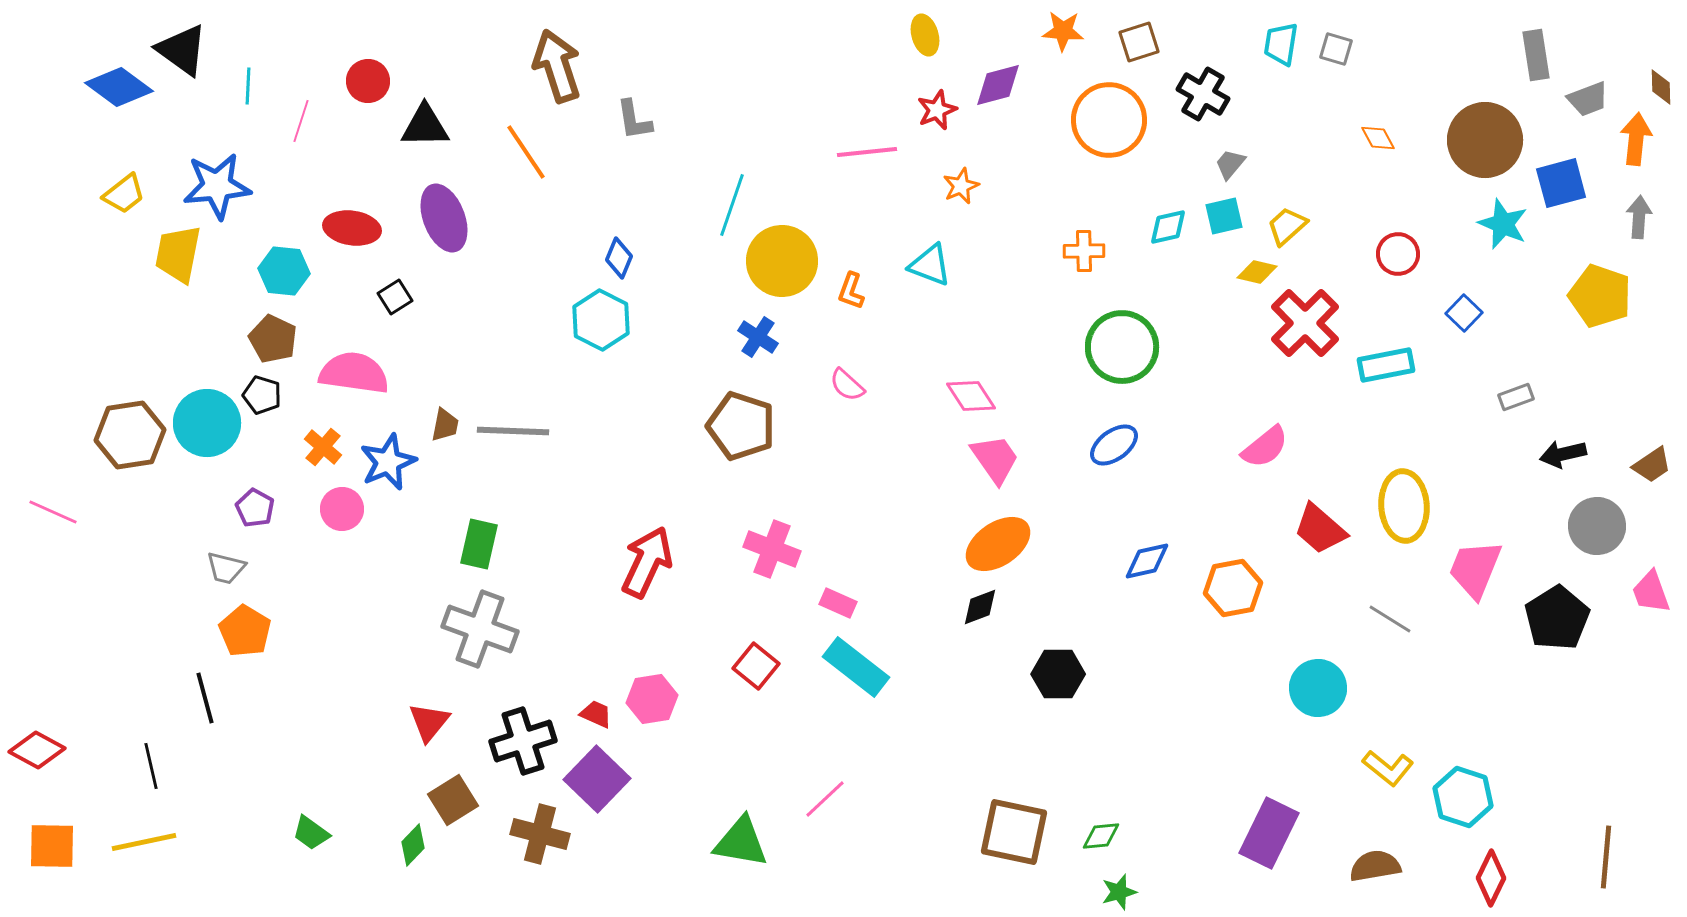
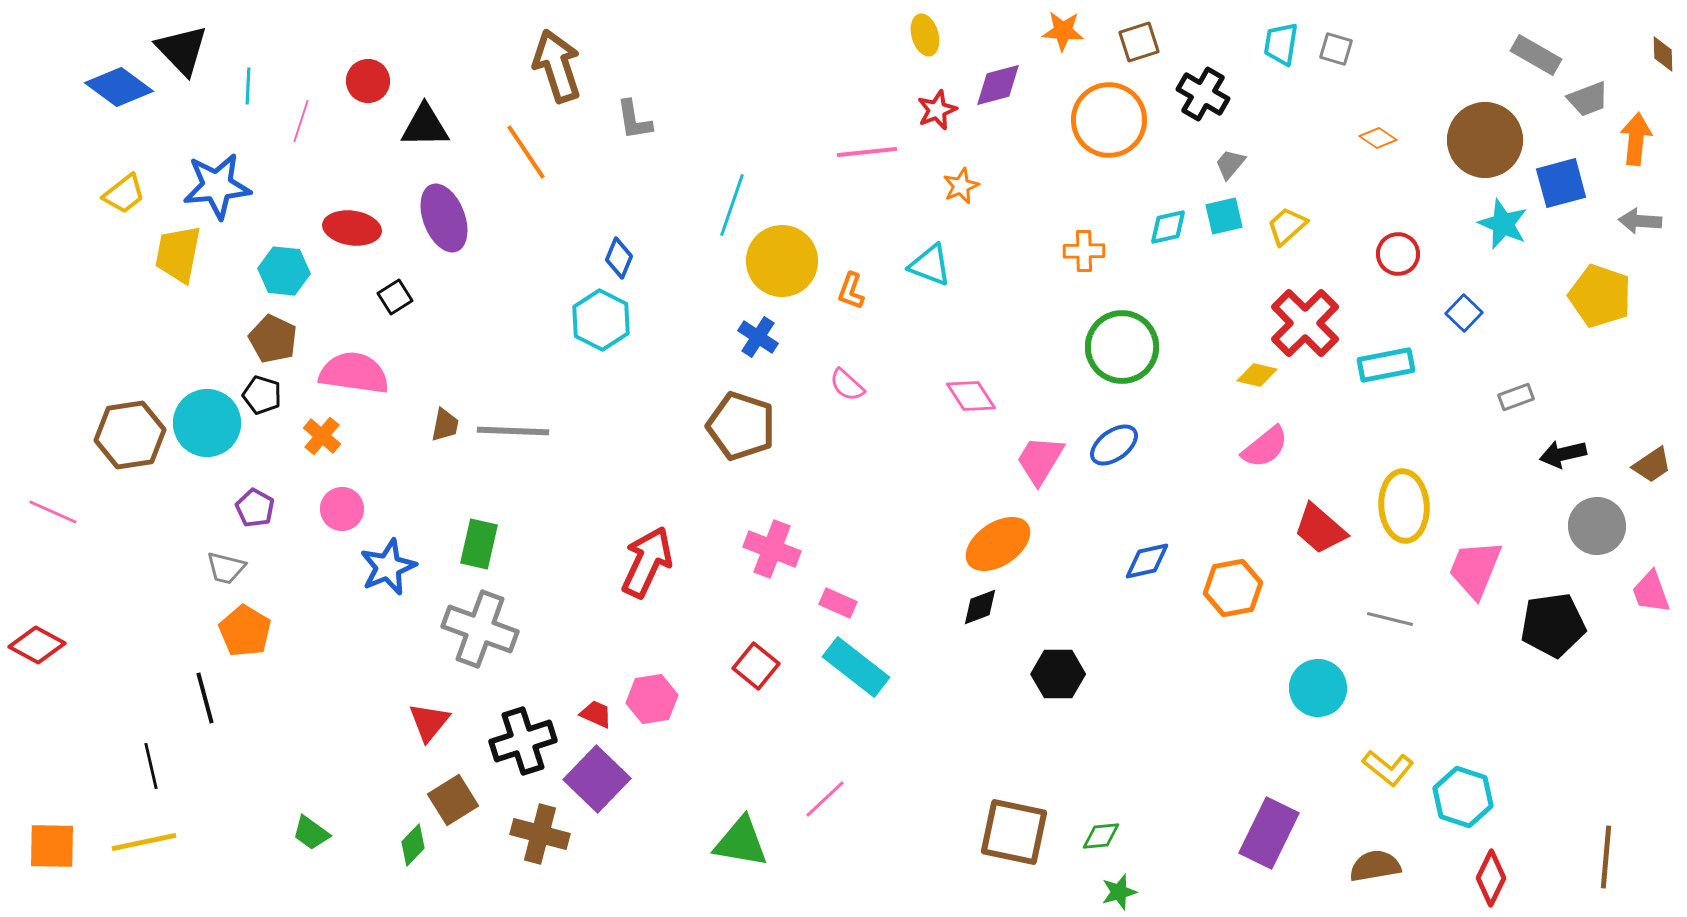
black triangle at (182, 50): rotated 10 degrees clockwise
gray rectangle at (1536, 55): rotated 51 degrees counterclockwise
brown diamond at (1661, 87): moved 2 px right, 33 px up
orange diamond at (1378, 138): rotated 27 degrees counterclockwise
gray arrow at (1639, 217): moved 1 px right, 4 px down; rotated 90 degrees counterclockwise
yellow diamond at (1257, 272): moved 103 px down
orange cross at (323, 447): moved 1 px left, 11 px up
pink trapezoid at (995, 459): moved 45 px right, 1 px down; rotated 114 degrees counterclockwise
blue star at (388, 462): moved 105 px down
black pentagon at (1557, 618): moved 4 px left, 7 px down; rotated 24 degrees clockwise
gray line at (1390, 619): rotated 18 degrees counterclockwise
red diamond at (37, 750): moved 105 px up
